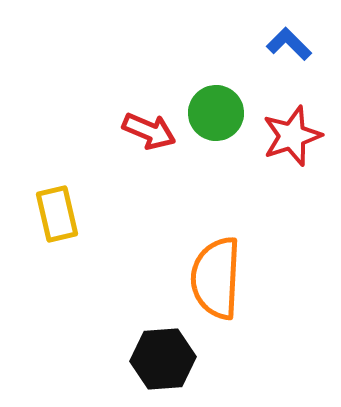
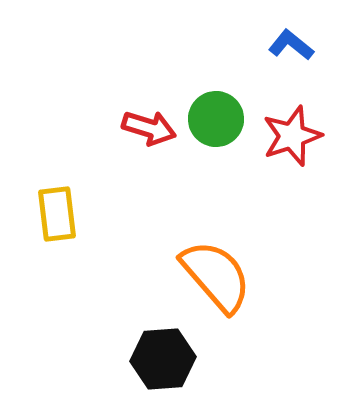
blue L-shape: moved 2 px right, 1 px down; rotated 6 degrees counterclockwise
green circle: moved 6 px down
red arrow: moved 3 px up; rotated 6 degrees counterclockwise
yellow rectangle: rotated 6 degrees clockwise
orange semicircle: moved 2 px up; rotated 136 degrees clockwise
